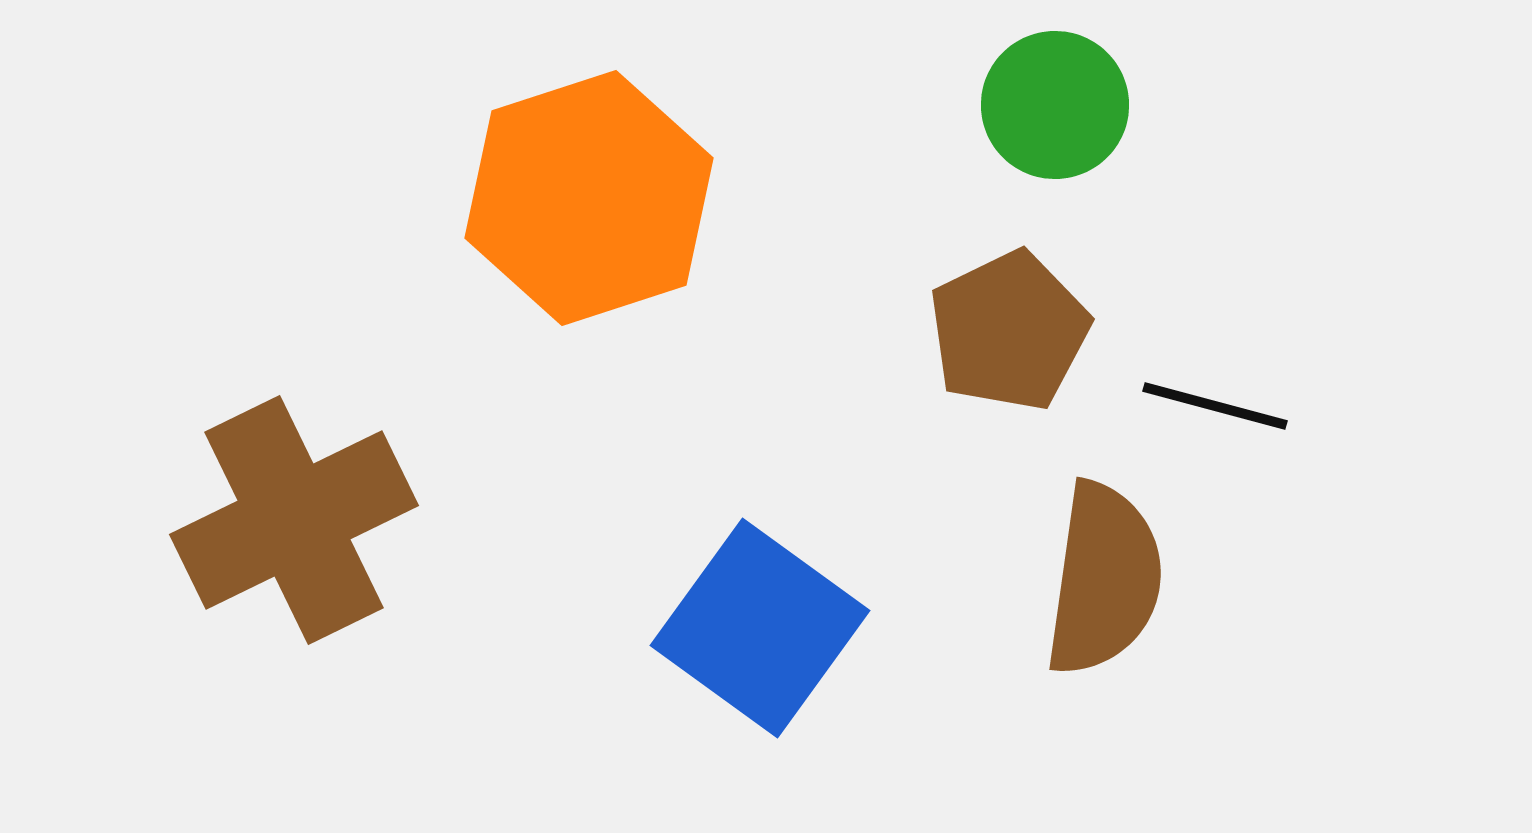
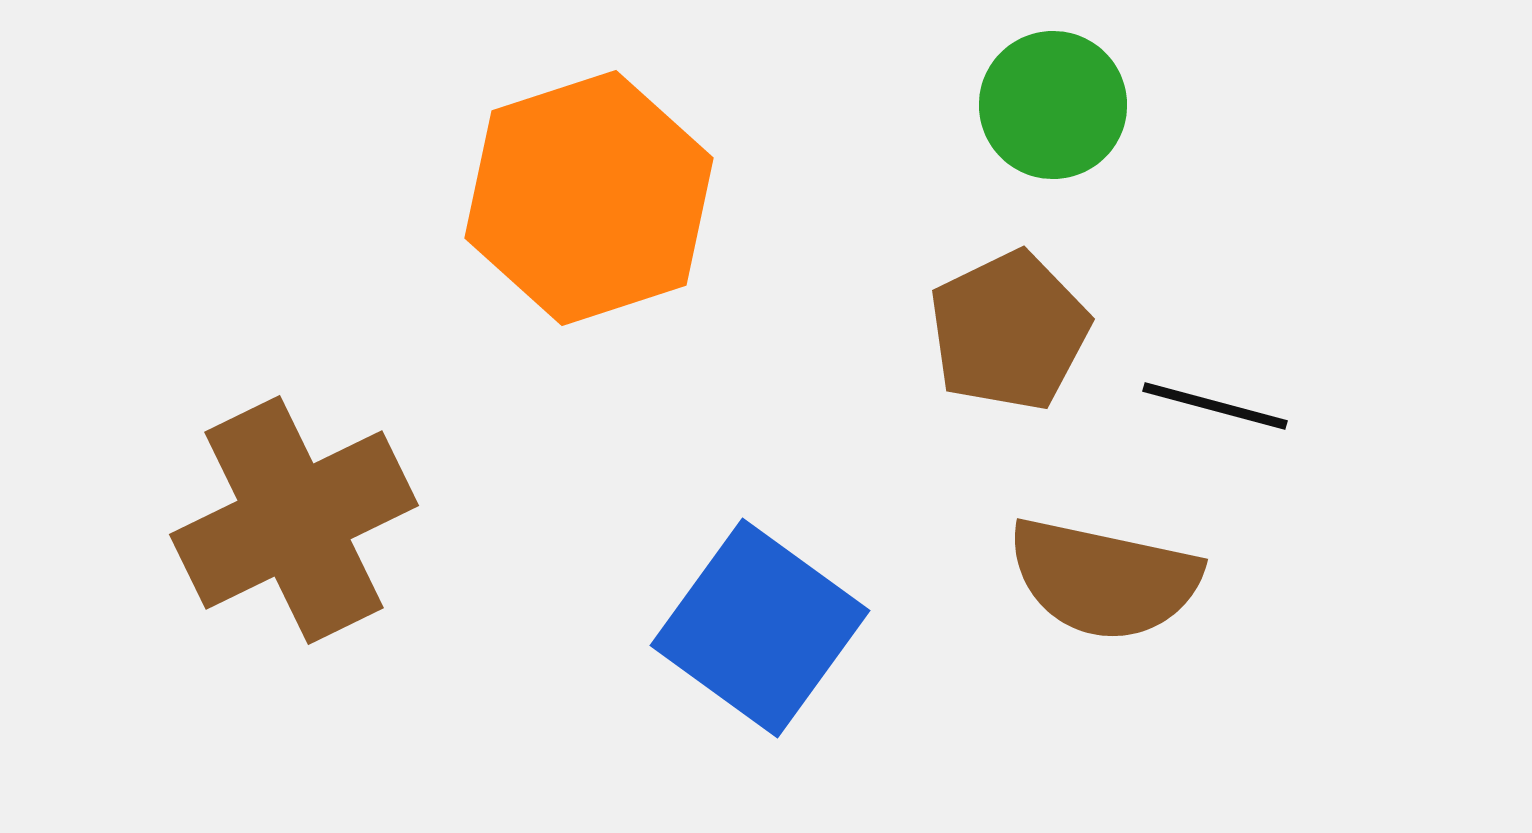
green circle: moved 2 px left
brown semicircle: rotated 94 degrees clockwise
